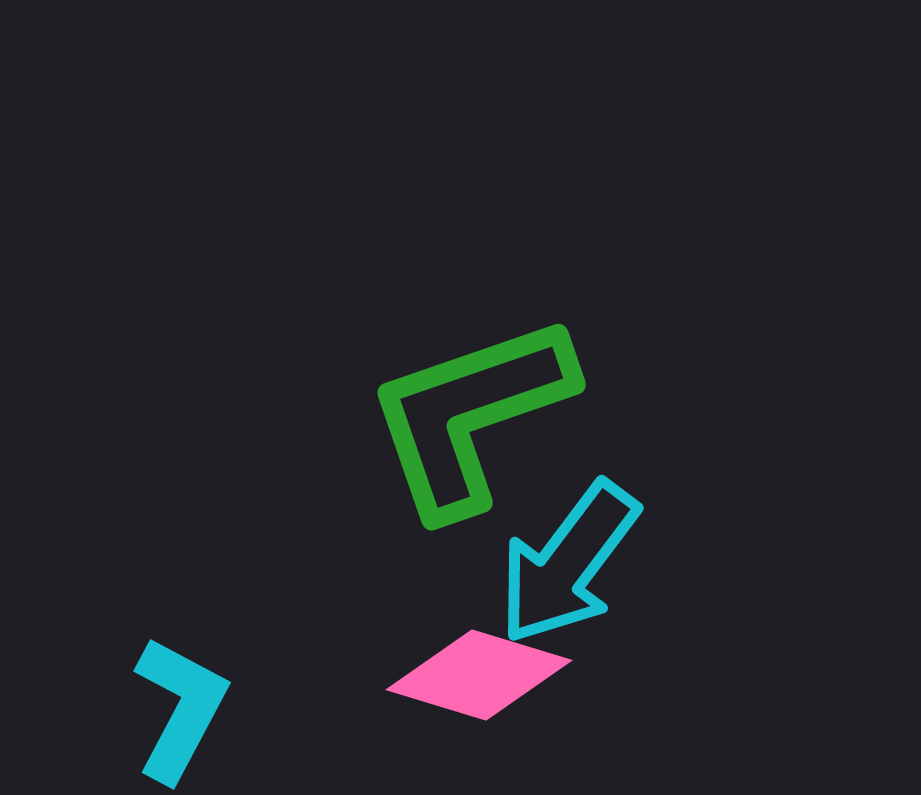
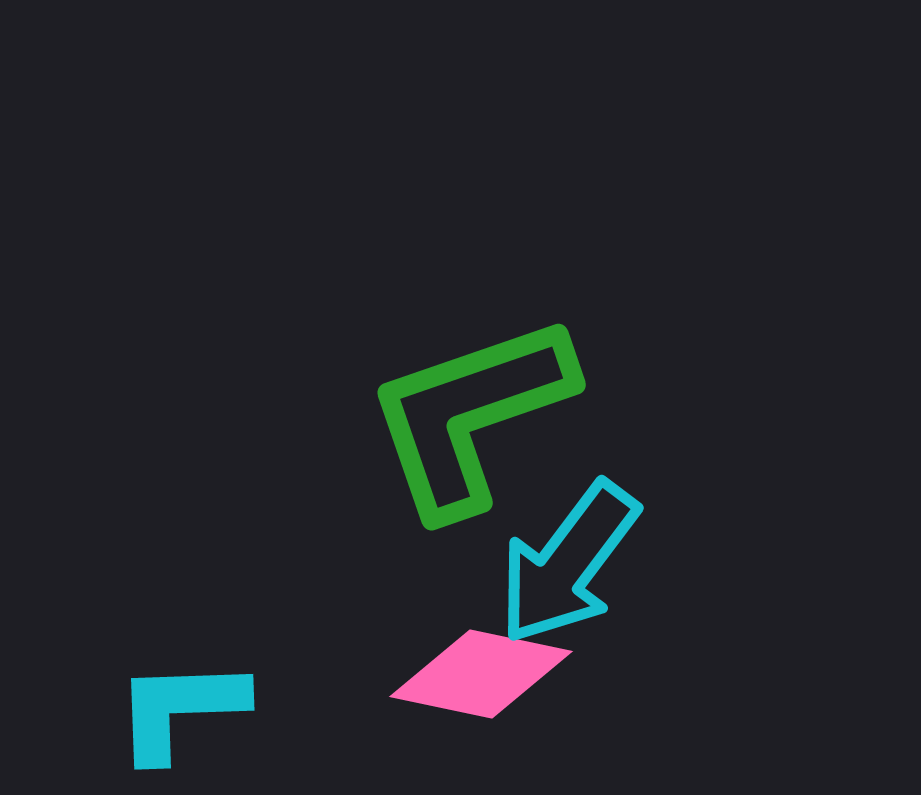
pink diamond: moved 2 px right, 1 px up; rotated 5 degrees counterclockwise
cyan L-shape: rotated 120 degrees counterclockwise
